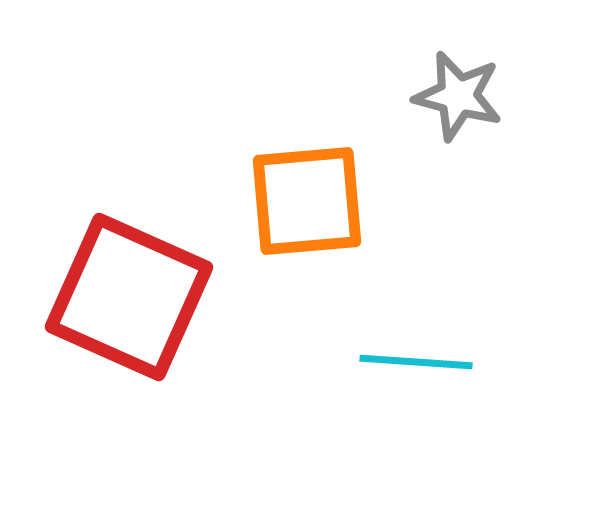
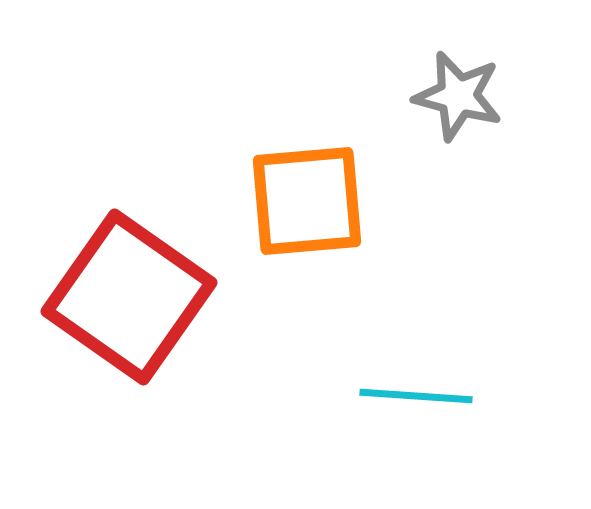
red square: rotated 11 degrees clockwise
cyan line: moved 34 px down
